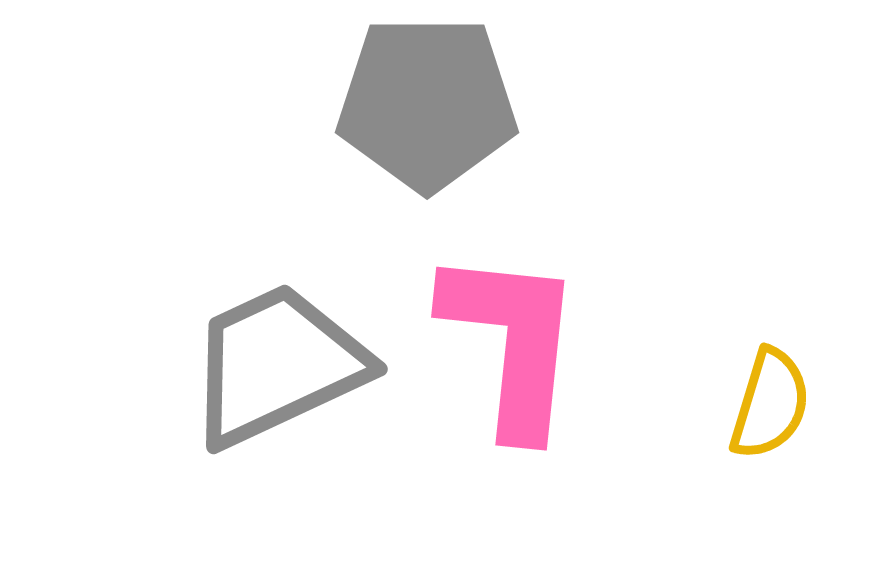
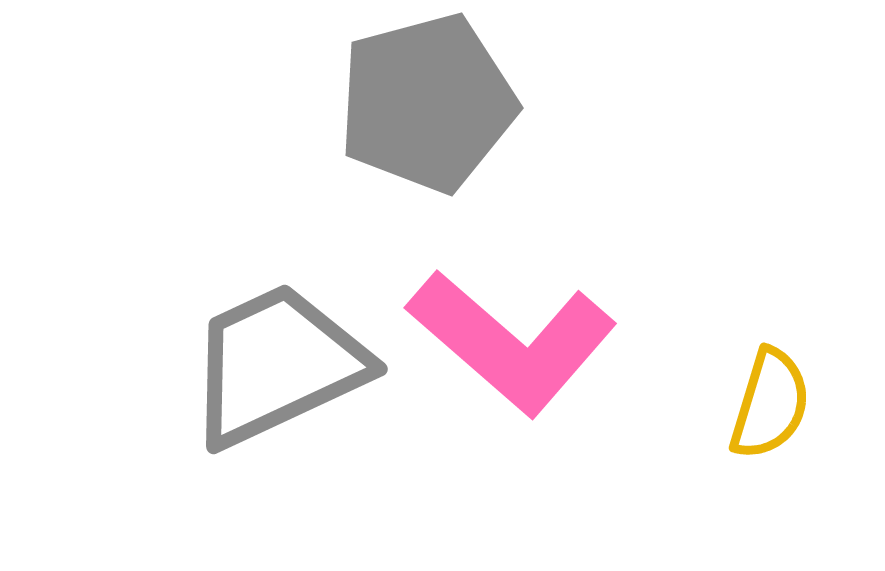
gray pentagon: rotated 15 degrees counterclockwise
pink L-shape: rotated 125 degrees clockwise
